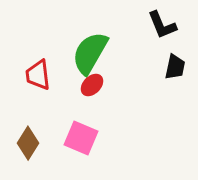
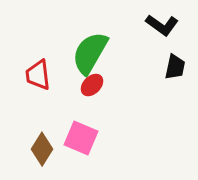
black L-shape: rotated 32 degrees counterclockwise
brown diamond: moved 14 px right, 6 px down
